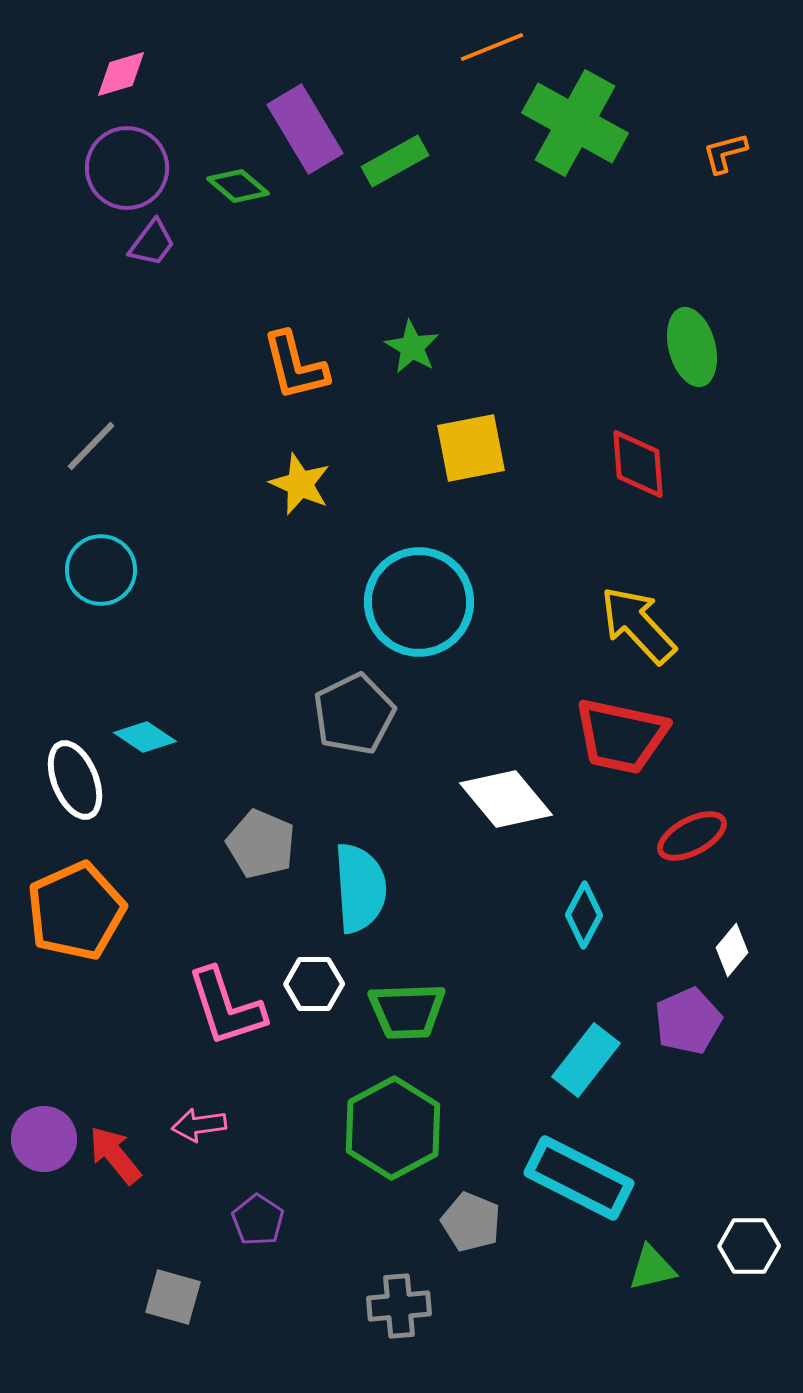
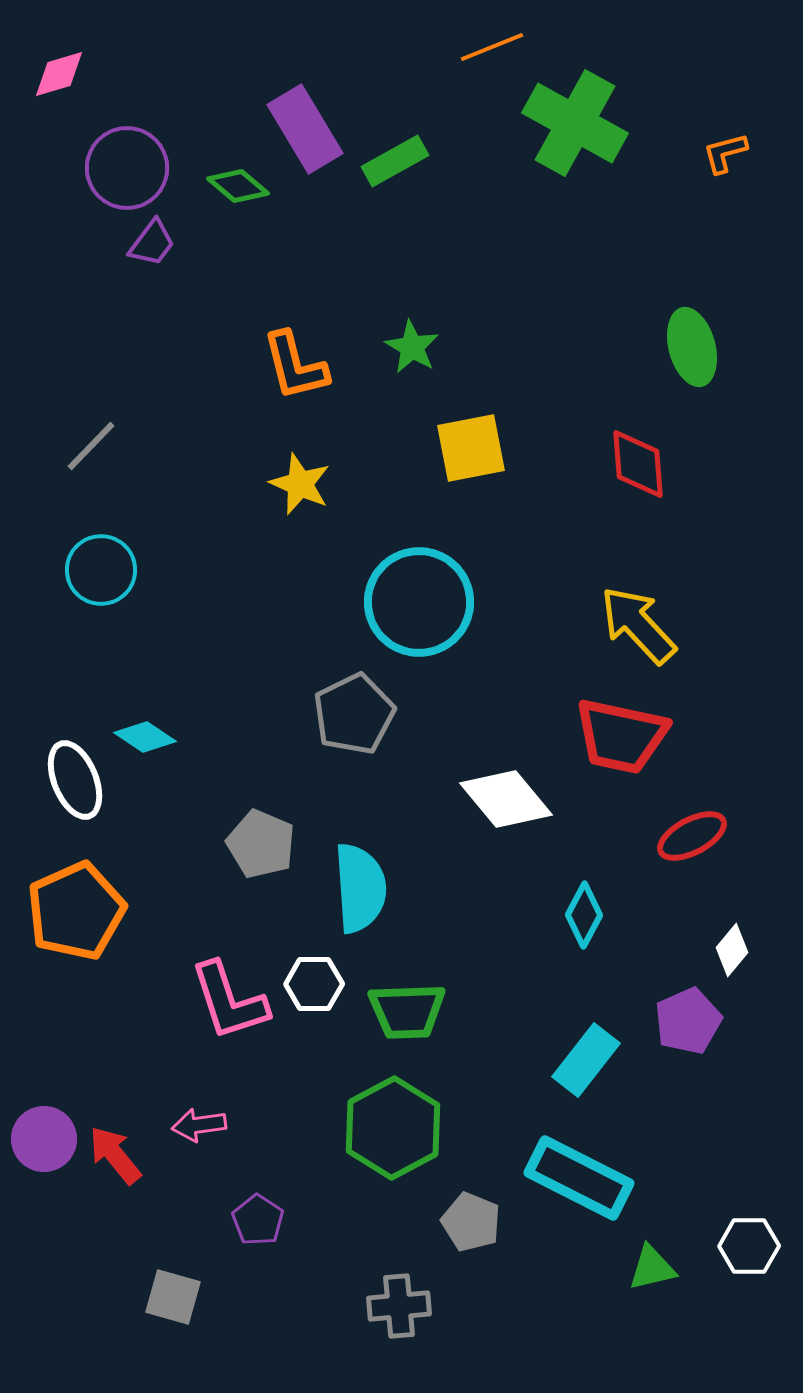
pink diamond at (121, 74): moved 62 px left
pink L-shape at (226, 1007): moved 3 px right, 6 px up
